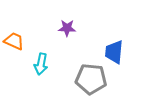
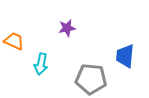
purple star: rotated 12 degrees counterclockwise
blue trapezoid: moved 11 px right, 4 px down
